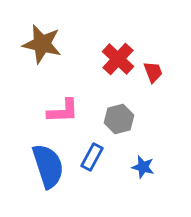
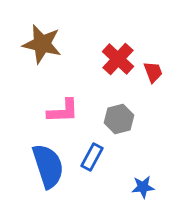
blue star: moved 20 px down; rotated 20 degrees counterclockwise
